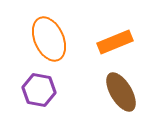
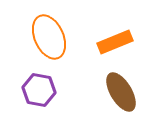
orange ellipse: moved 2 px up
